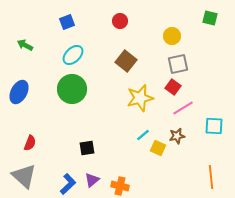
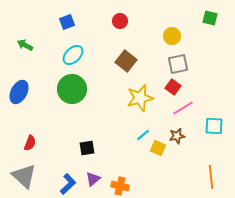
purple triangle: moved 1 px right, 1 px up
